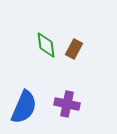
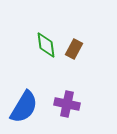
blue semicircle: rotated 8 degrees clockwise
